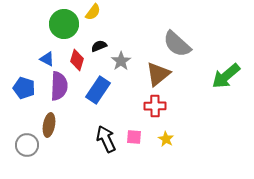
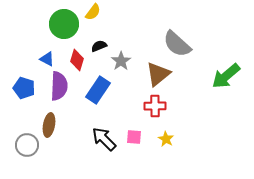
black arrow: moved 2 px left; rotated 20 degrees counterclockwise
